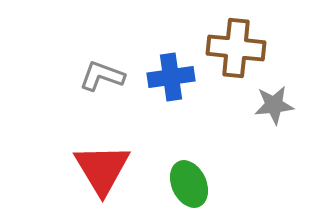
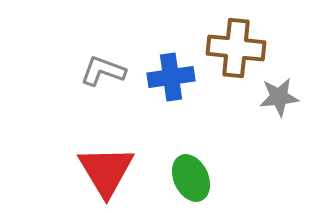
gray L-shape: moved 1 px right, 5 px up
gray star: moved 5 px right, 8 px up
red triangle: moved 4 px right, 2 px down
green ellipse: moved 2 px right, 6 px up
